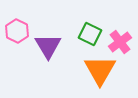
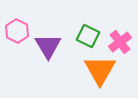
green square: moved 2 px left, 2 px down
